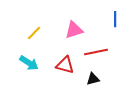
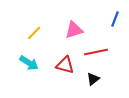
blue line: rotated 21 degrees clockwise
black triangle: rotated 24 degrees counterclockwise
